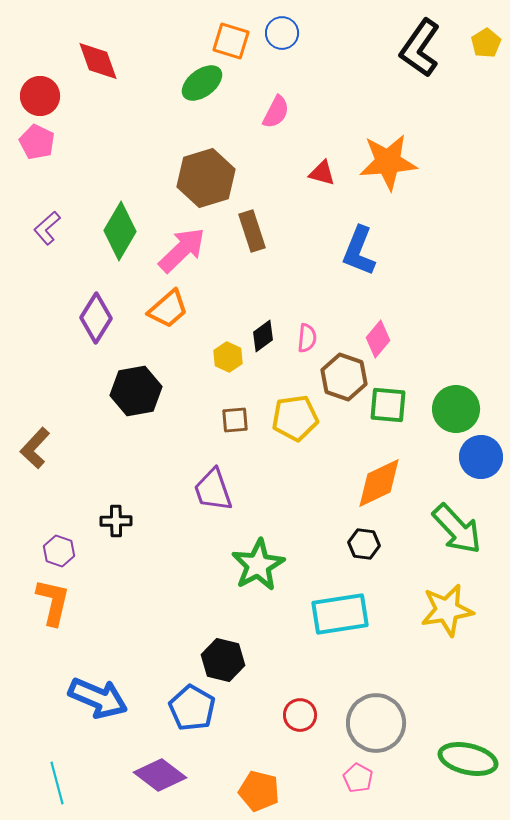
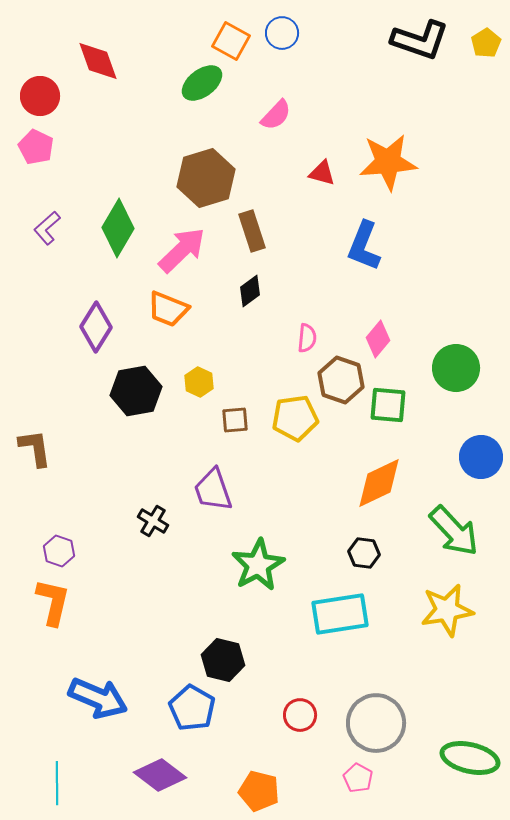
orange square at (231, 41): rotated 12 degrees clockwise
black L-shape at (420, 48): moved 8 px up; rotated 106 degrees counterclockwise
pink semicircle at (276, 112): moved 3 px down; rotated 16 degrees clockwise
pink pentagon at (37, 142): moved 1 px left, 5 px down
green diamond at (120, 231): moved 2 px left, 3 px up
blue L-shape at (359, 251): moved 5 px right, 5 px up
orange trapezoid at (168, 309): rotated 63 degrees clockwise
purple diamond at (96, 318): moved 9 px down
black diamond at (263, 336): moved 13 px left, 45 px up
yellow hexagon at (228, 357): moved 29 px left, 25 px down
brown hexagon at (344, 377): moved 3 px left, 3 px down
green circle at (456, 409): moved 41 px up
brown L-shape at (35, 448): rotated 129 degrees clockwise
black cross at (116, 521): moved 37 px right; rotated 32 degrees clockwise
green arrow at (457, 529): moved 3 px left, 2 px down
black hexagon at (364, 544): moved 9 px down
green ellipse at (468, 759): moved 2 px right, 1 px up
cyan line at (57, 783): rotated 15 degrees clockwise
